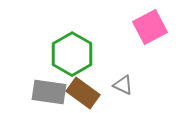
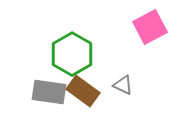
brown rectangle: moved 2 px up
